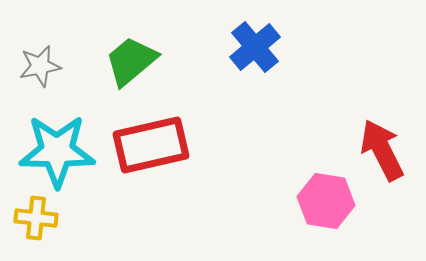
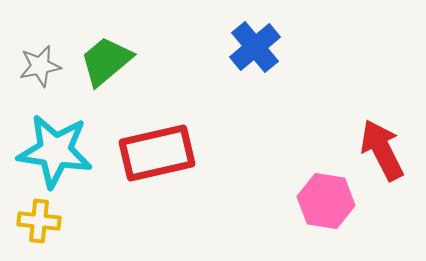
green trapezoid: moved 25 px left
red rectangle: moved 6 px right, 8 px down
cyan star: moved 2 px left; rotated 8 degrees clockwise
yellow cross: moved 3 px right, 3 px down
